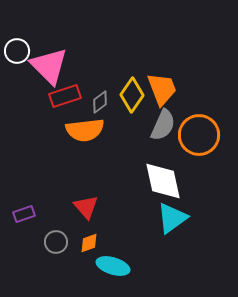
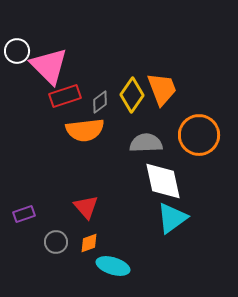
gray semicircle: moved 17 px left, 18 px down; rotated 116 degrees counterclockwise
